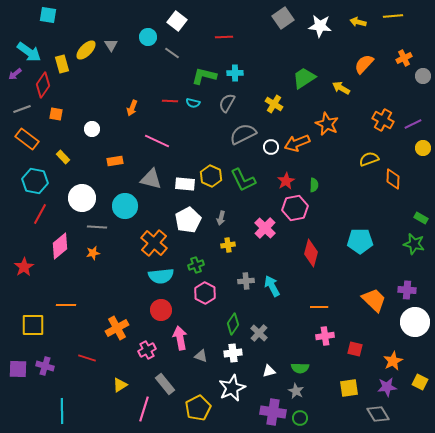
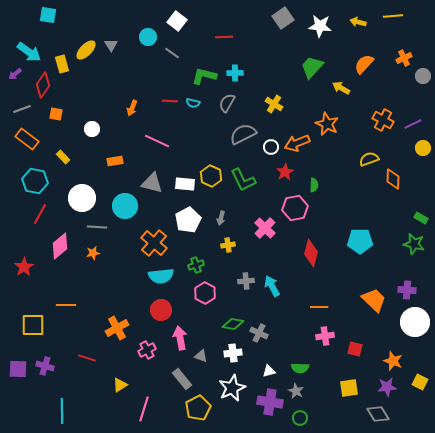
green trapezoid at (304, 78): moved 8 px right, 11 px up; rotated 15 degrees counterclockwise
gray triangle at (151, 179): moved 1 px right, 4 px down
red star at (286, 181): moved 1 px left, 9 px up
green diamond at (233, 324): rotated 65 degrees clockwise
gray cross at (259, 333): rotated 18 degrees counterclockwise
orange star at (393, 361): rotated 24 degrees counterclockwise
gray rectangle at (165, 384): moved 17 px right, 5 px up
purple cross at (273, 412): moved 3 px left, 10 px up
